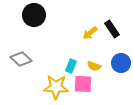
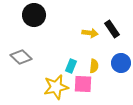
yellow arrow: rotated 133 degrees counterclockwise
gray diamond: moved 2 px up
yellow semicircle: rotated 104 degrees counterclockwise
yellow star: rotated 15 degrees counterclockwise
